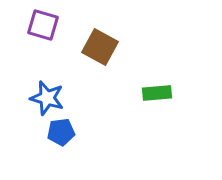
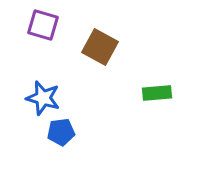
blue star: moved 4 px left
